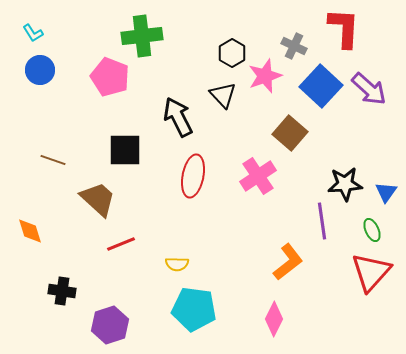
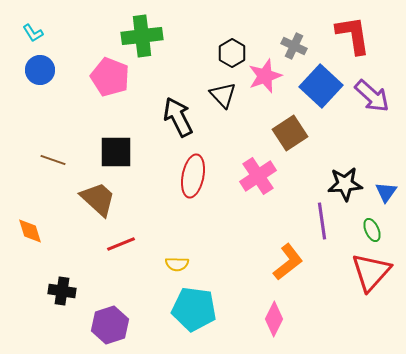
red L-shape: moved 9 px right, 7 px down; rotated 12 degrees counterclockwise
purple arrow: moved 3 px right, 7 px down
brown square: rotated 16 degrees clockwise
black square: moved 9 px left, 2 px down
